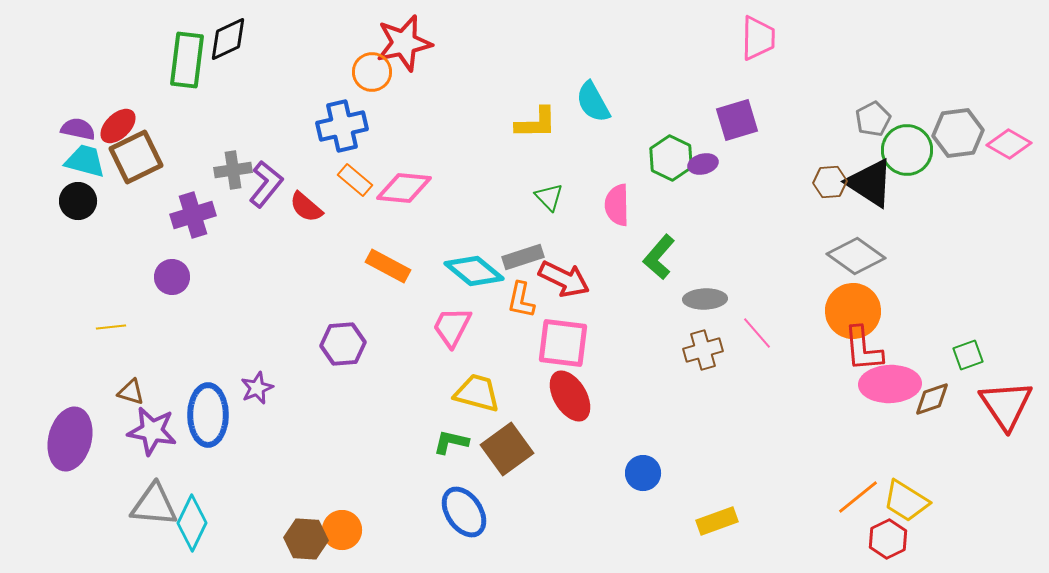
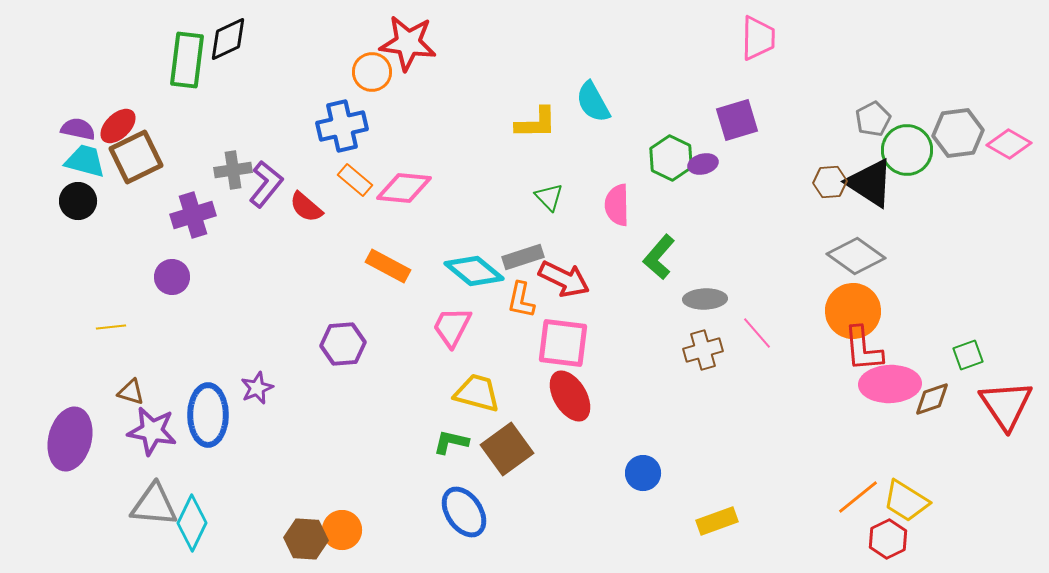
red star at (404, 43): moved 4 px right; rotated 20 degrees clockwise
